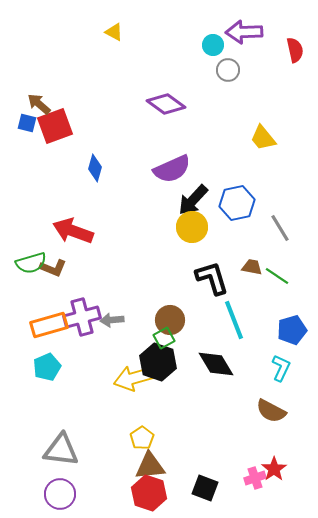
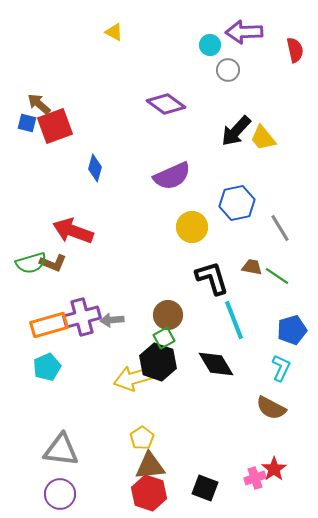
cyan circle at (213, 45): moved 3 px left
purple semicircle at (172, 169): moved 7 px down
black arrow at (193, 200): moved 43 px right, 69 px up
brown L-shape at (53, 268): moved 5 px up
brown circle at (170, 320): moved 2 px left, 5 px up
brown semicircle at (271, 411): moved 3 px up
